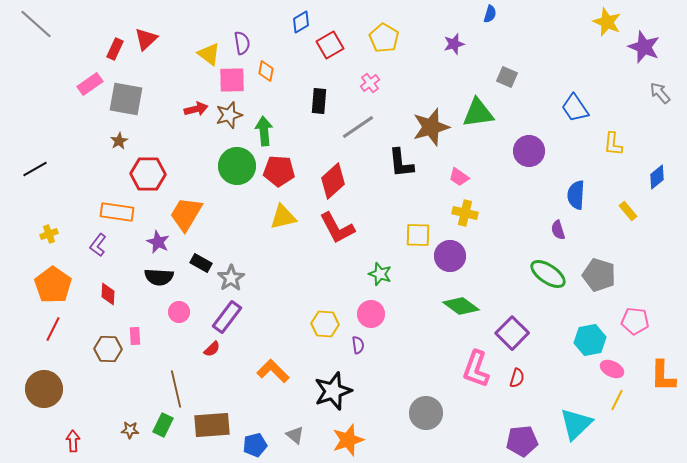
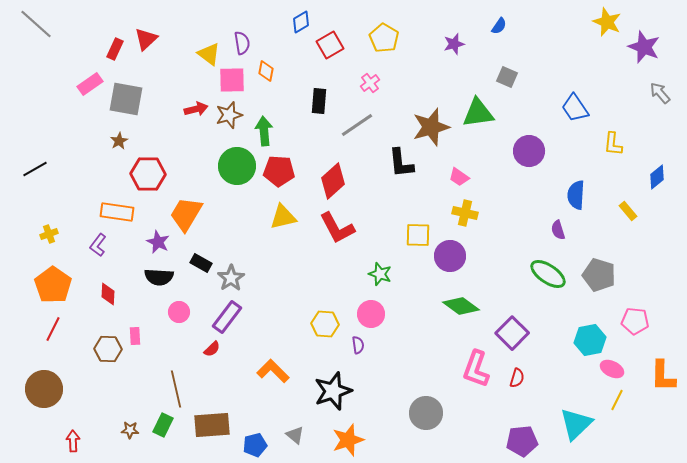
blue semicircle at (490, 14): moved 9 px right, 12 px down; rotated 18 degrees clockwise
gray line at (358, 127): moved 1 px left, 2 px up
